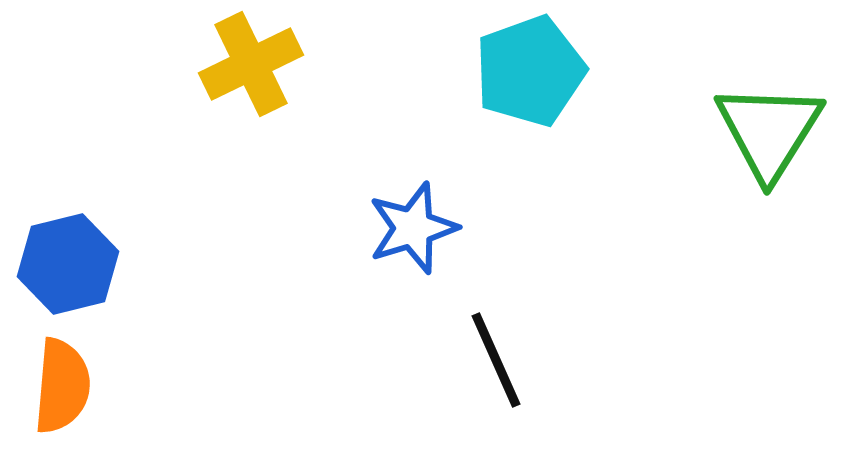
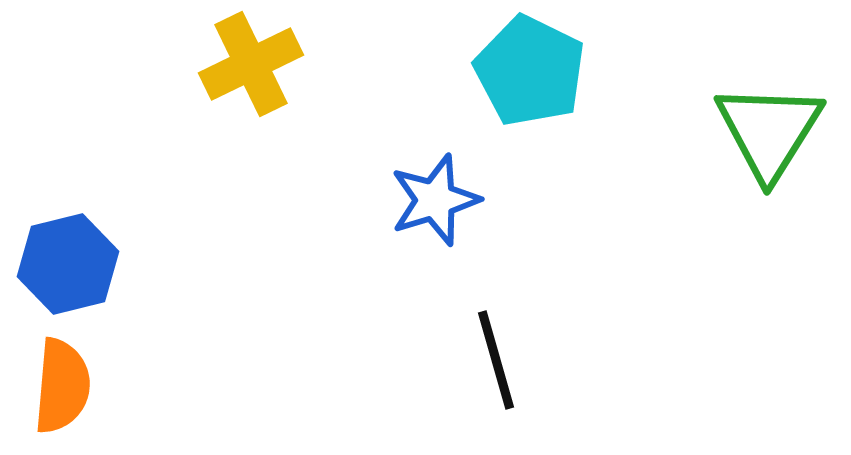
cyan pentagon: rotated 26 degrees counterclockwise
blue star: moved 22 px right, 28 px up
black line: rotated 8 degrees clockwise
